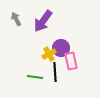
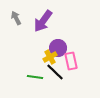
gray arrow: moved 1 px up
purple circle: moved 3 px left
yellow cross: moved 1 px right, 3 px down
black line: rotated 42 degrees counterclockwise
